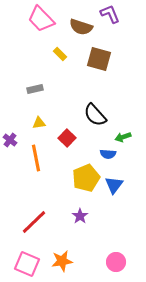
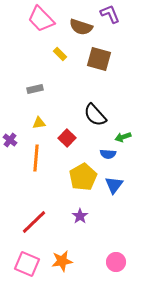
orange line: rotated 16 degrees clockwise
yellow pentagon: moved 3 px left, 1 px up; rotated 8 degrees counterclockwise
